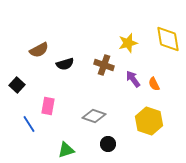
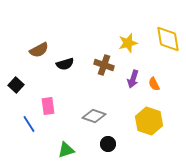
purple arrow: rotated 126 degrees counterclockwise
black square: moved 1 px left
pink rectangle: rotated 18 degrees counterclockwise
